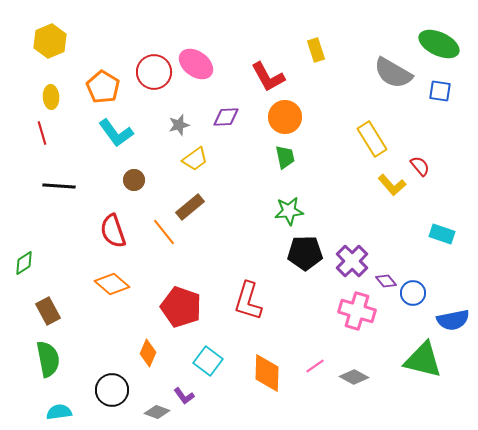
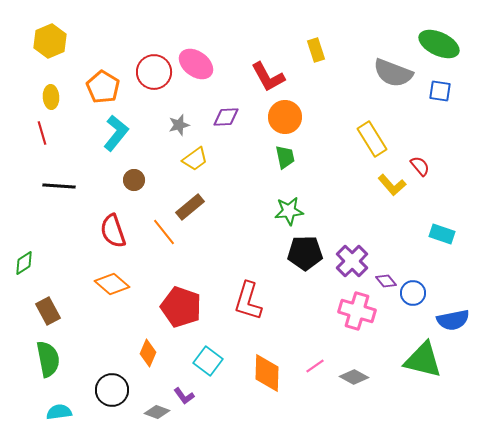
gray semicircle at (393, 73): rotated 9 degrees counterclockwise
cyan L-shape at (116, 133): rotated 105 degrees counterclockwise
